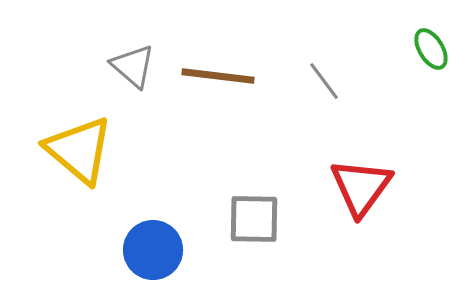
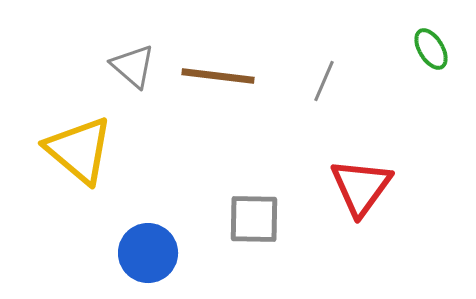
gray line: rotated 60 degrees clockwise
blue circle: moved 5 px left, 3 px down
